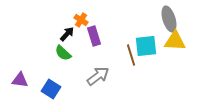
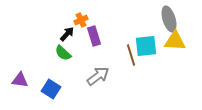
orange cross: rotated 32 degrees clockwise
